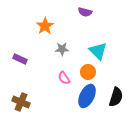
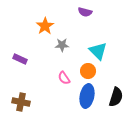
gray star: moved 4 px up
orange circle: moved 1 px up
blue ellipse: rotated 15 degrees counterclockwise
brown cross: rotated 12 degrees counterclockwise
